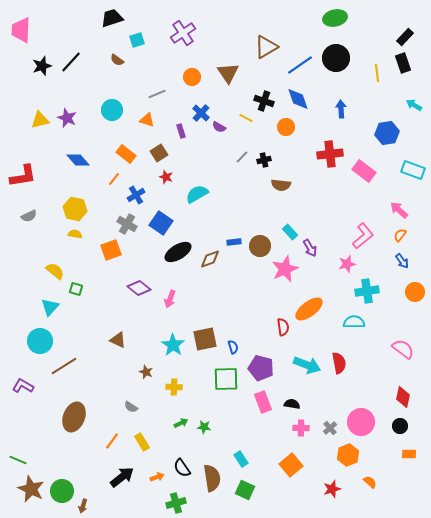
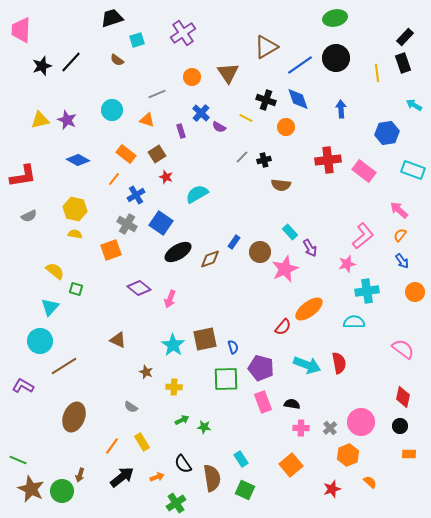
black cross at (264, 101): moved 2 px right, 1 px up
purple star at (67, 118): moved 2 px down
brown square at (159, 153): moved 2 px left, 1 px down
red cross at (330, 154): moved 2 px left, 6 px down
blue diamond at (78, 160): rotated 20 degrees counterclockwise
blue rectangle at (234, 242): rotated 48 degrees counterclockwise
brown circle at (260, 246): moved 6 px down
red semicircle at (283, 327): rotated 48 degrees clockwise
green arrow at (181, 423): moved 1 px right, 3 px up
orange line at (112, 441): moved 5 px down
black semicircle at (182, 468): moved 1 px right, 4 px up
green cross at (176, 503): rotated 18 degrees counterclockwise
brown arrow at (83, 506): moved 3 px left, 31 px up
